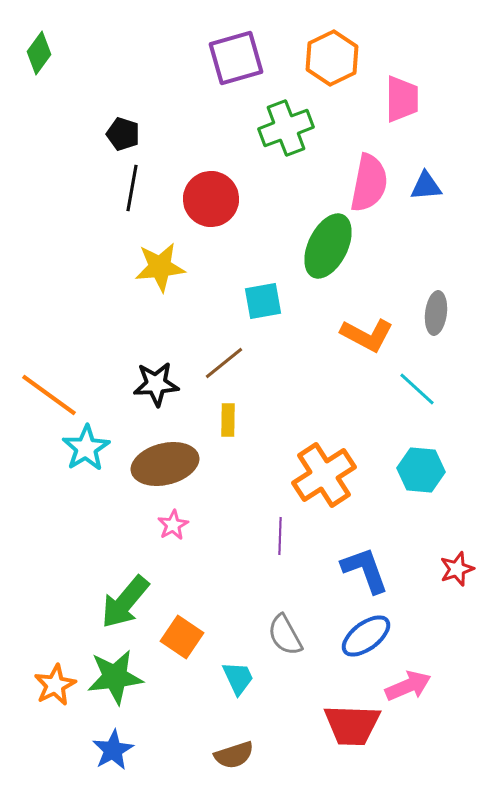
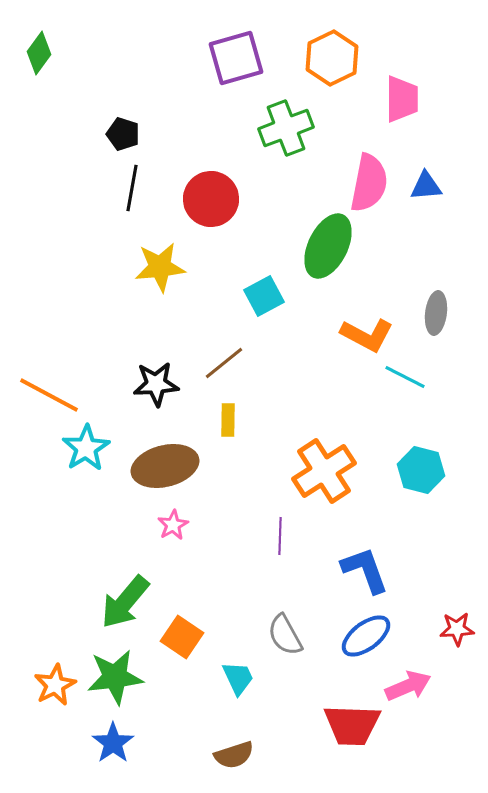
cyan square: moved 1 px right, 5 px up; rotated 18 degrees counterclockwise
cyan line: moved 12 px left, 12 px up; rotated 15 degrees counterclockwise
orange line: rotated 8 degrees counterclockwise
brown ellipse: moved 2 px down
cyan hexagon: rotated 9 degrees clockwise
orange cross: moved 4 px up
red star: moved 60 px down; rotated 16 degrees clockwise
blue star: moved 7 px up; rotated 6 degrees counterclockwise
